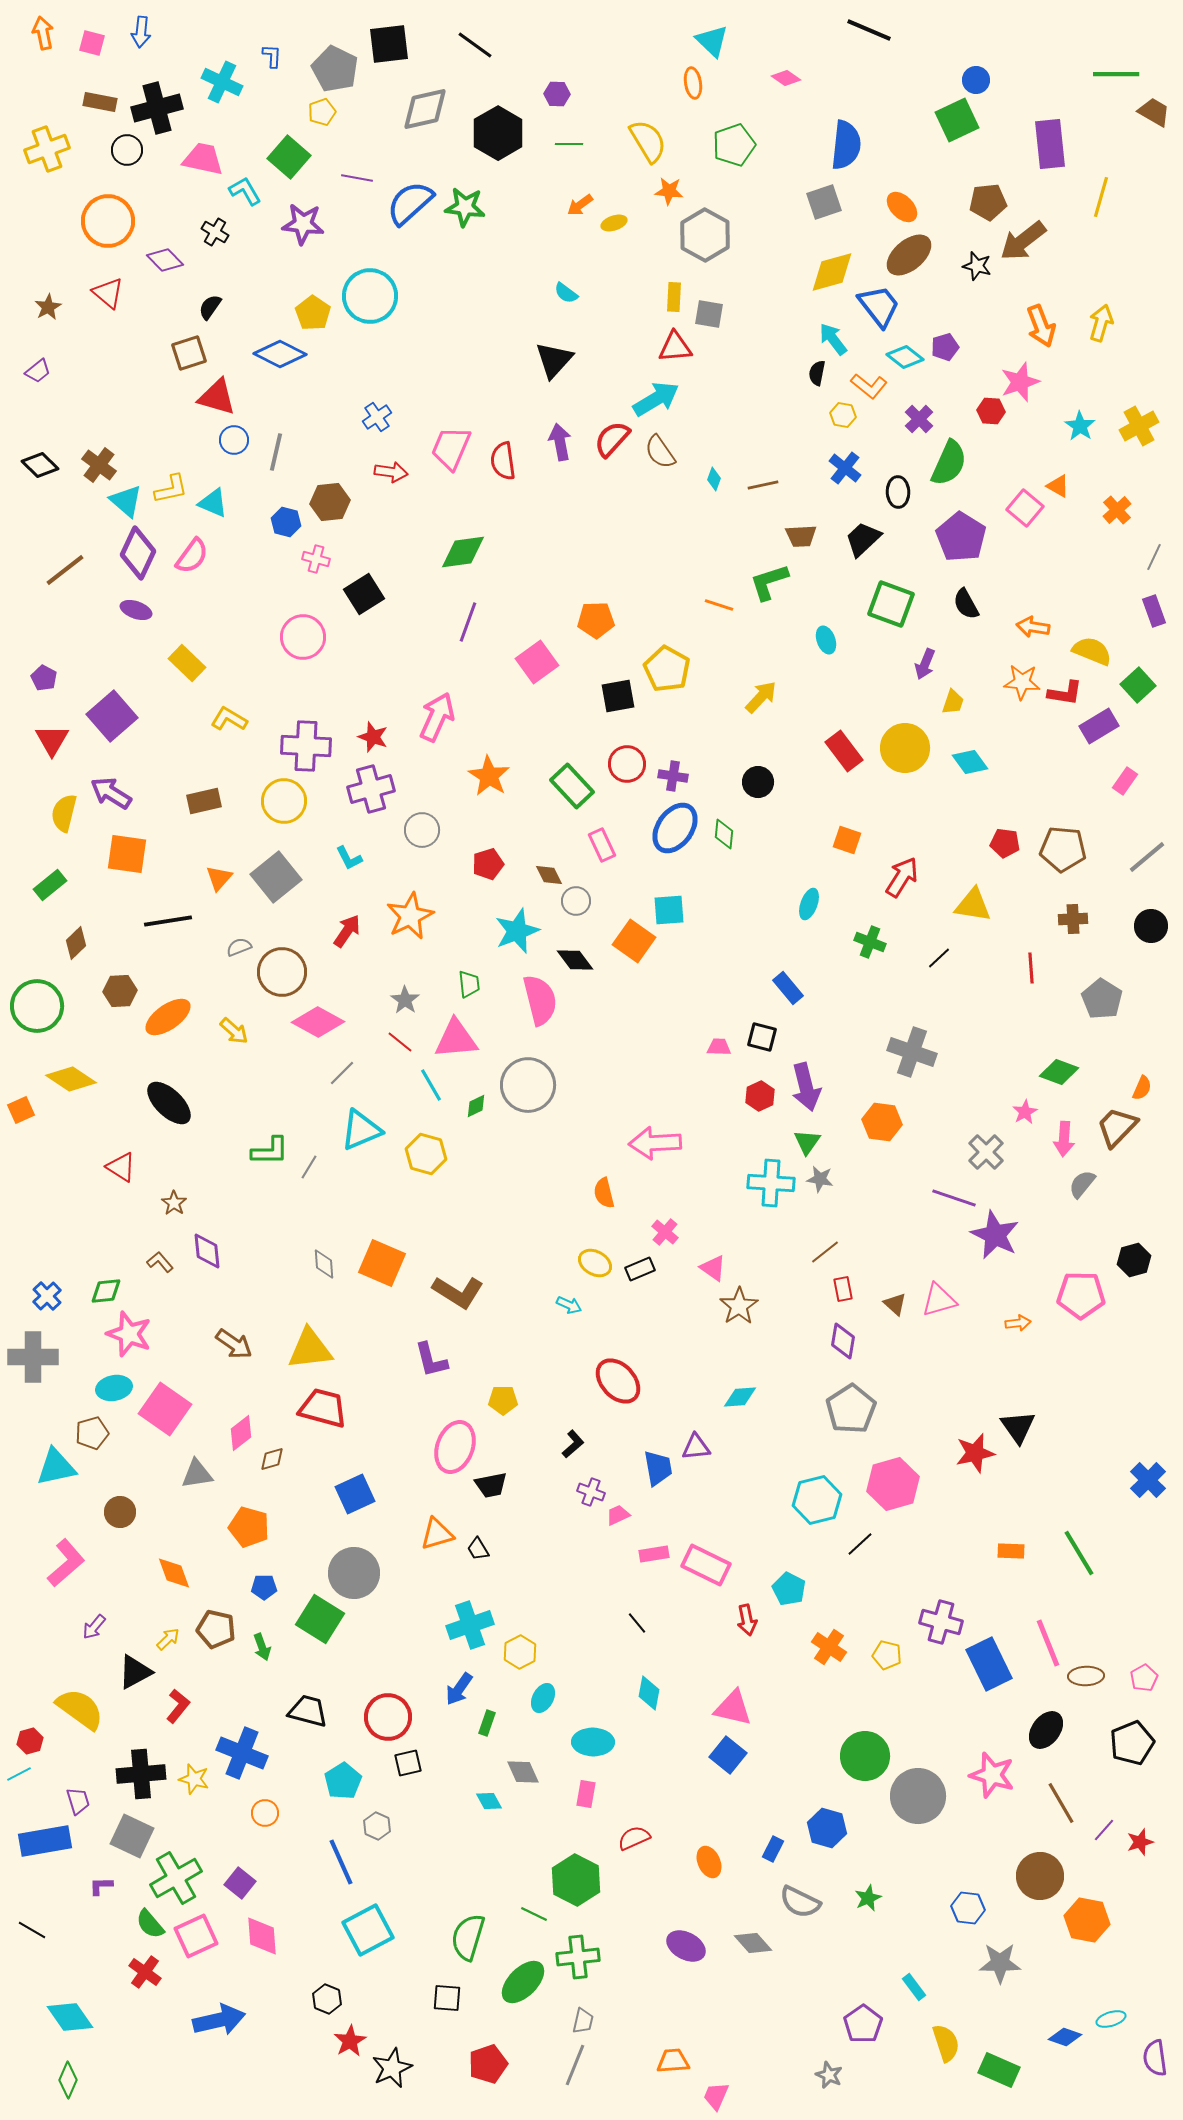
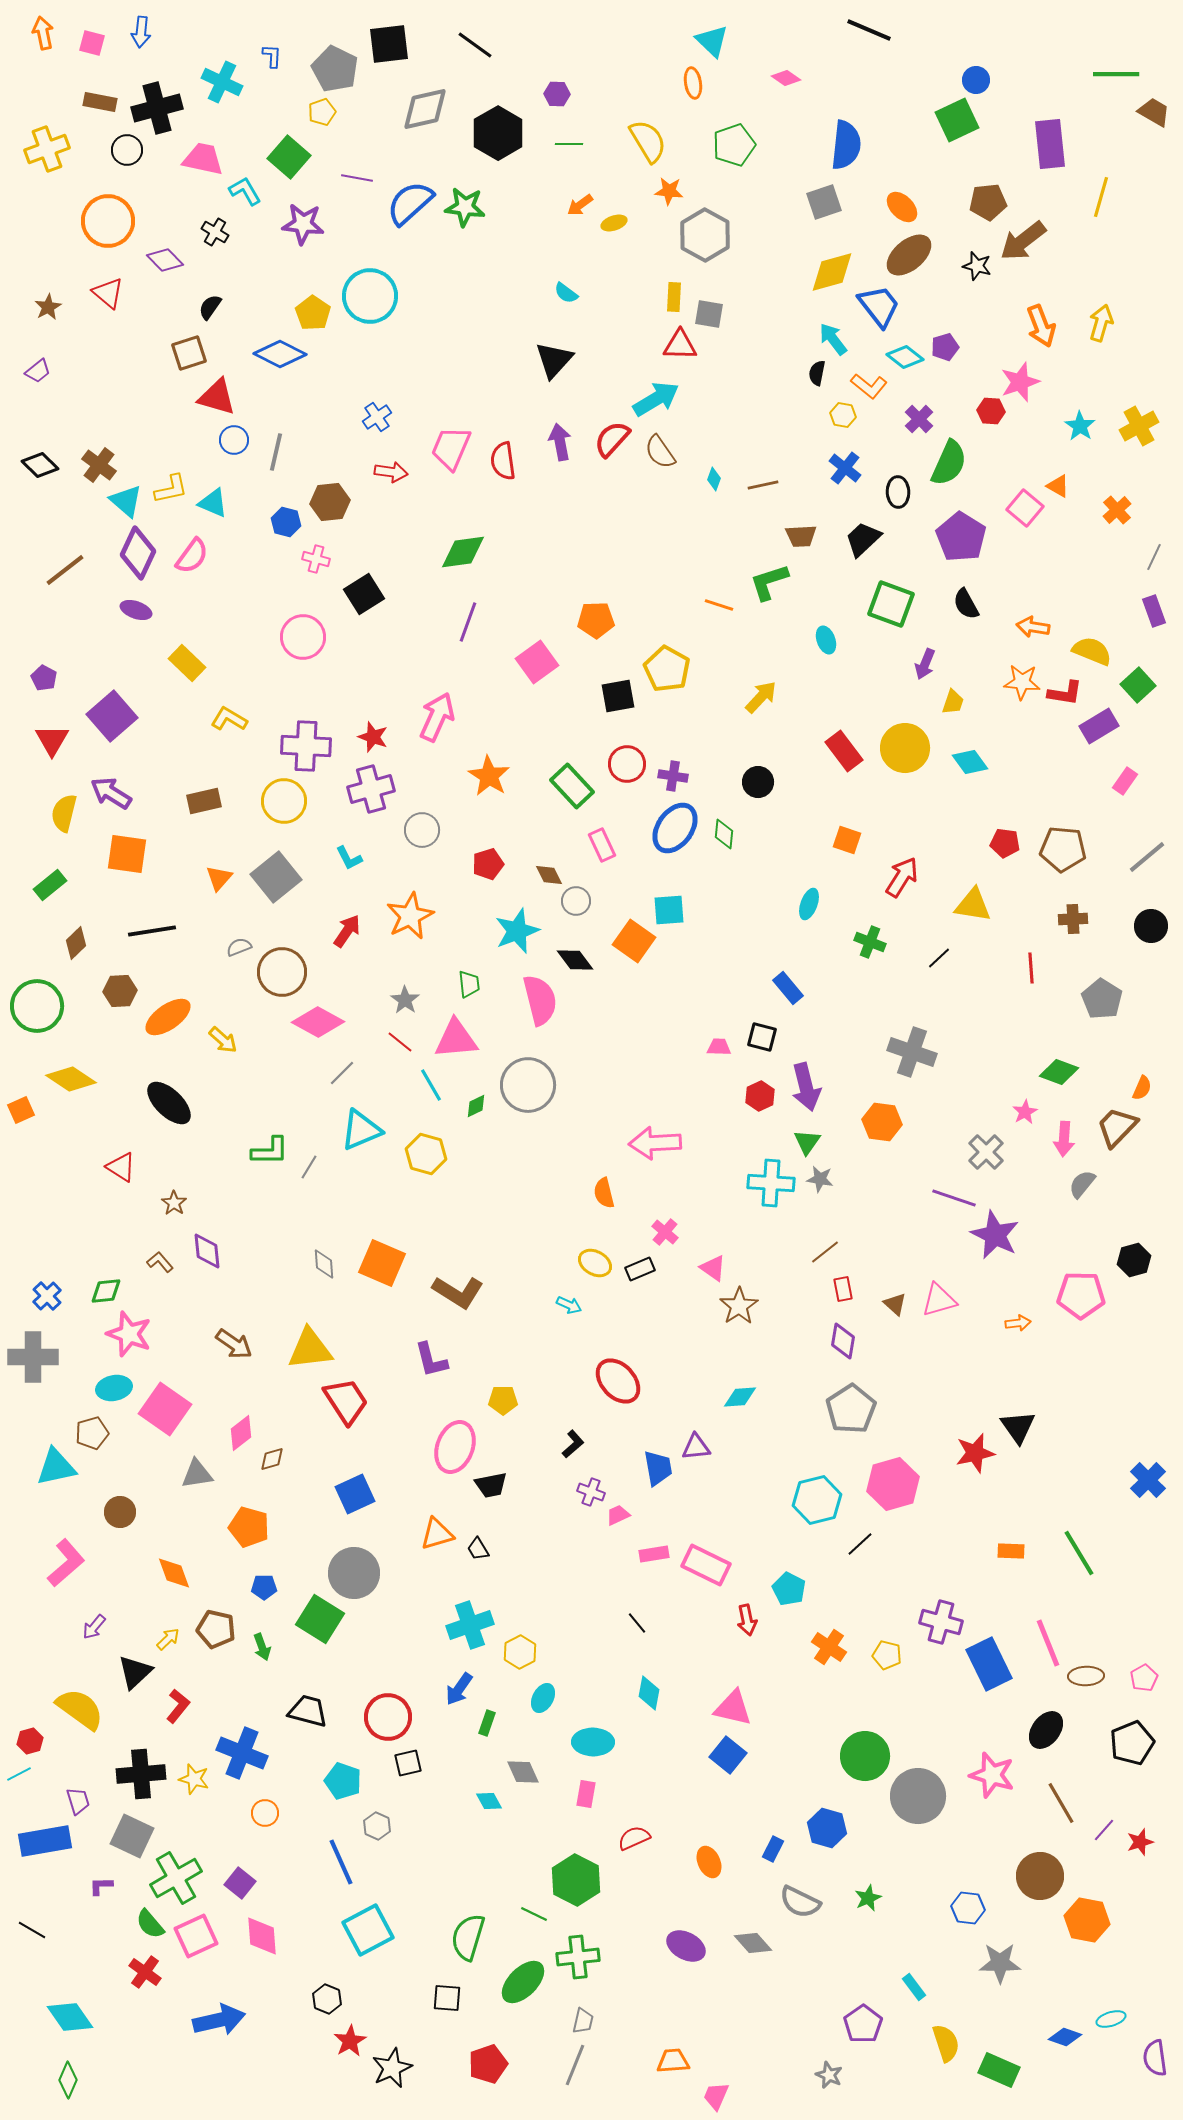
red triangle at (675, 347): moved 5 px right, 2 px up; rotated 6 degrees clockwise
black line at (168, 921): moved 16 px left, 10 px down
yellow arrow at (234, 1031): moved 11 px left, 9 px down
red trapezoid at (323, 1408): moved 23 px right, 7 px up; rotated 42 degrees clockwise
black triangle at (135, 1672): rotated 15 degrees counterclockwise
cyan pentagon at (343, 1781): rotated 21 degrees counterclockwise
